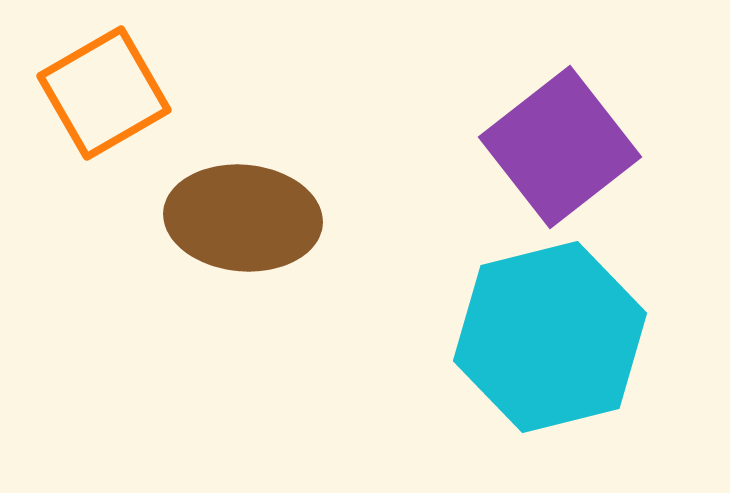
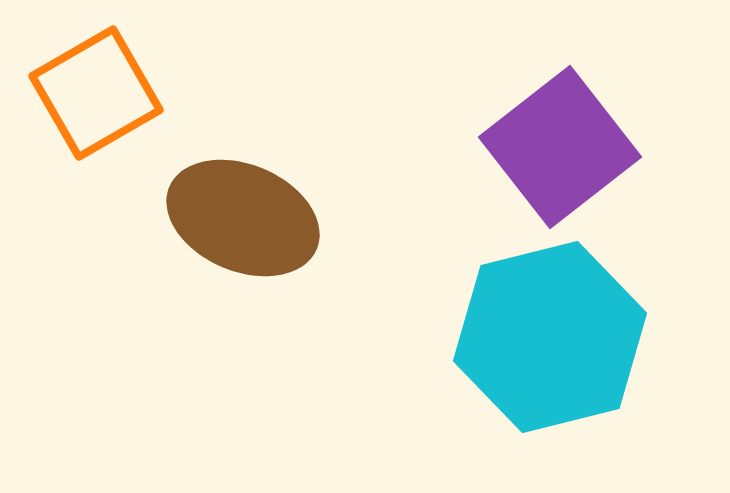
orange square: moved 8 px left
brown ellipse: rotated 18 degrees clockwise
